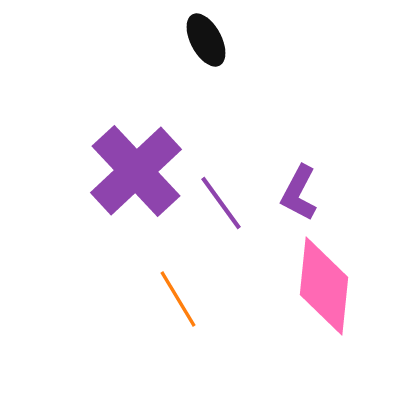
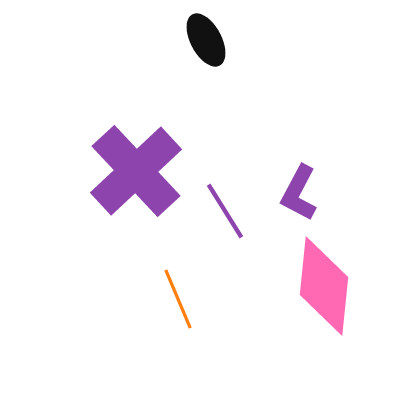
purple line: moved 4 px right, 8 px down; rotated 4 degrees clockwise
orange line: rotated 8 degrees clockwise
